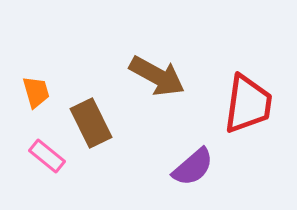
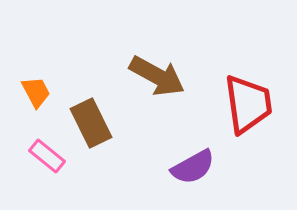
orange trapezoid: rotated 12 degrees counterclockwise
red trapezoid: rotated 16 degrees counterclockwise
purple semicircle: rotated 12 degrees clockwise
